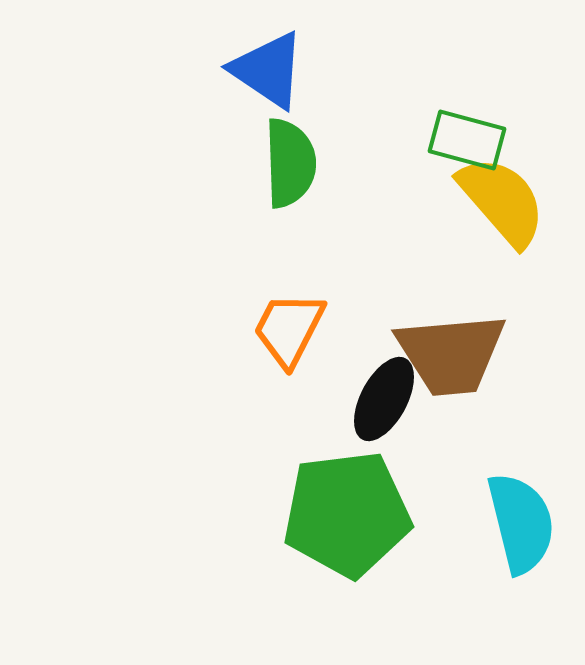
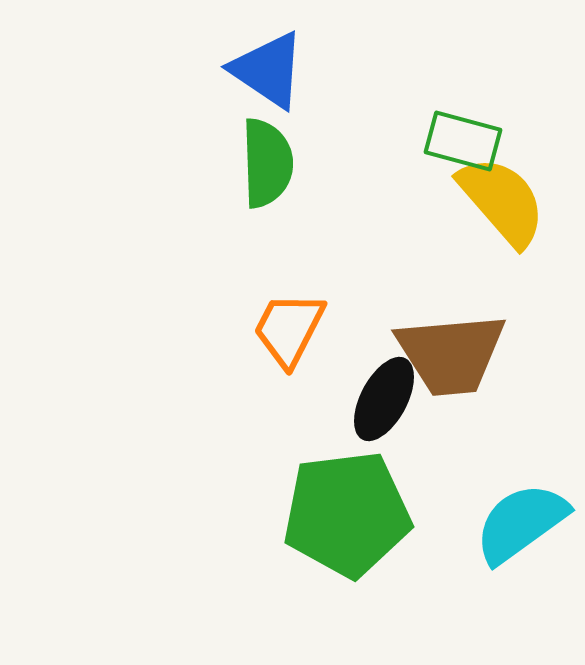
green rectangle: moved 4 px left, 1 px down
green semicircle: moved 23 px left
cyan semicircle: rotated 112 degrees counterclockwise
